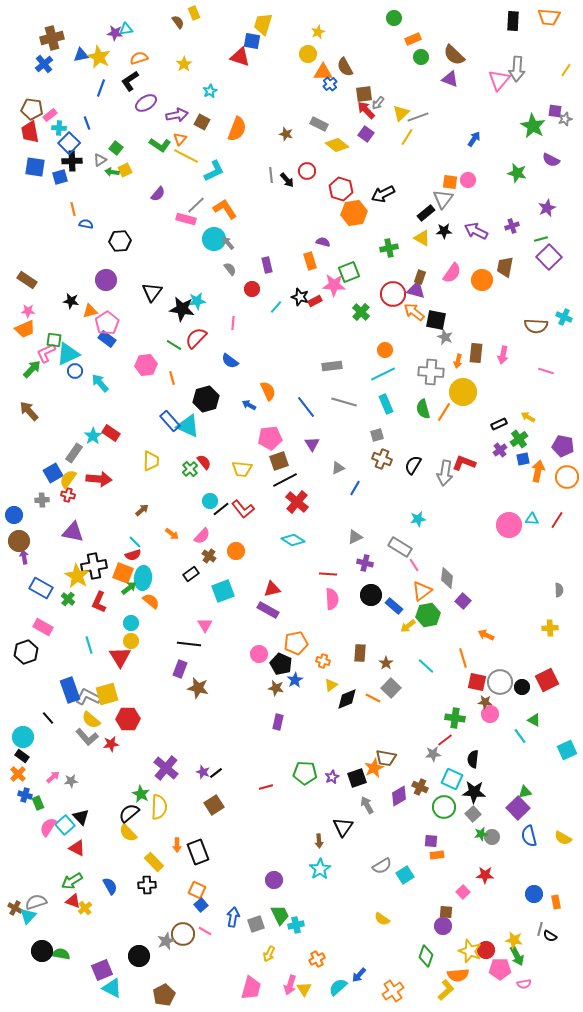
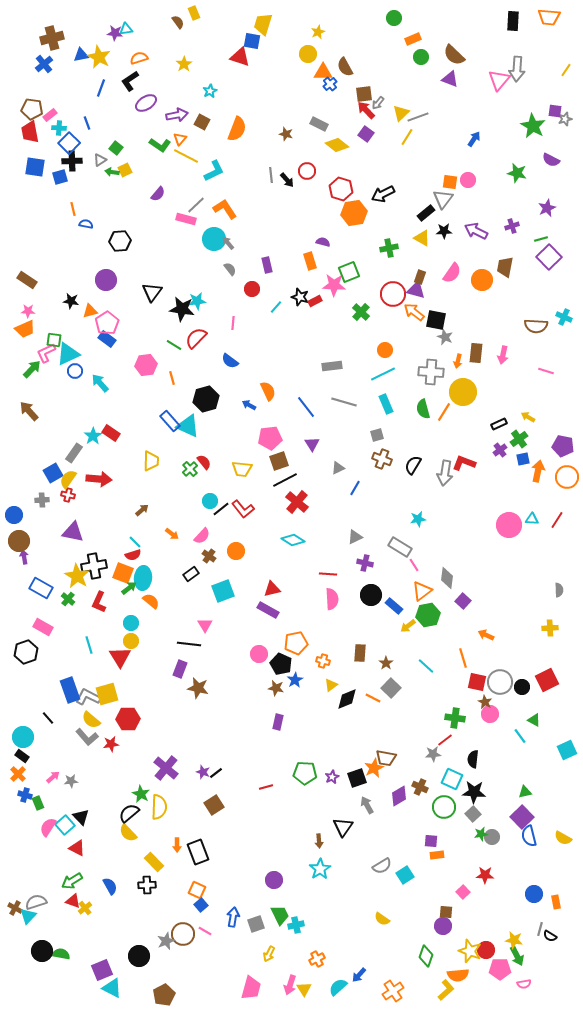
brown star at (485, 702): rotated 24 degrees clockwise
purple square at (518, 808): moved 4 px right, 9 px down
